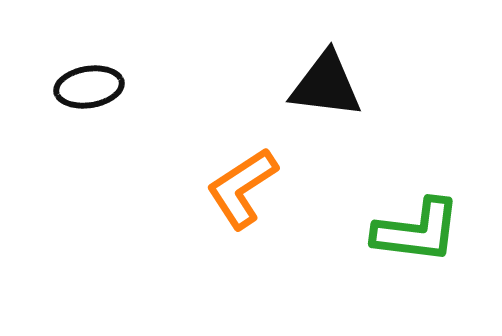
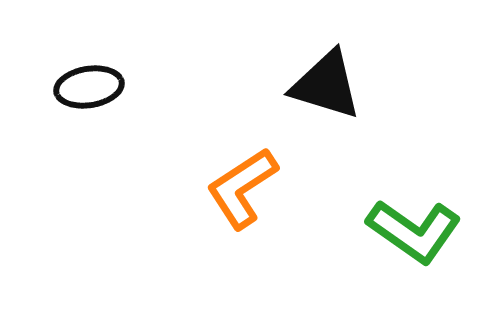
black triangle: rotated 10 degrees clockwise
green L-shape: moved 3 px left; rotated 28 degrees clockwise
